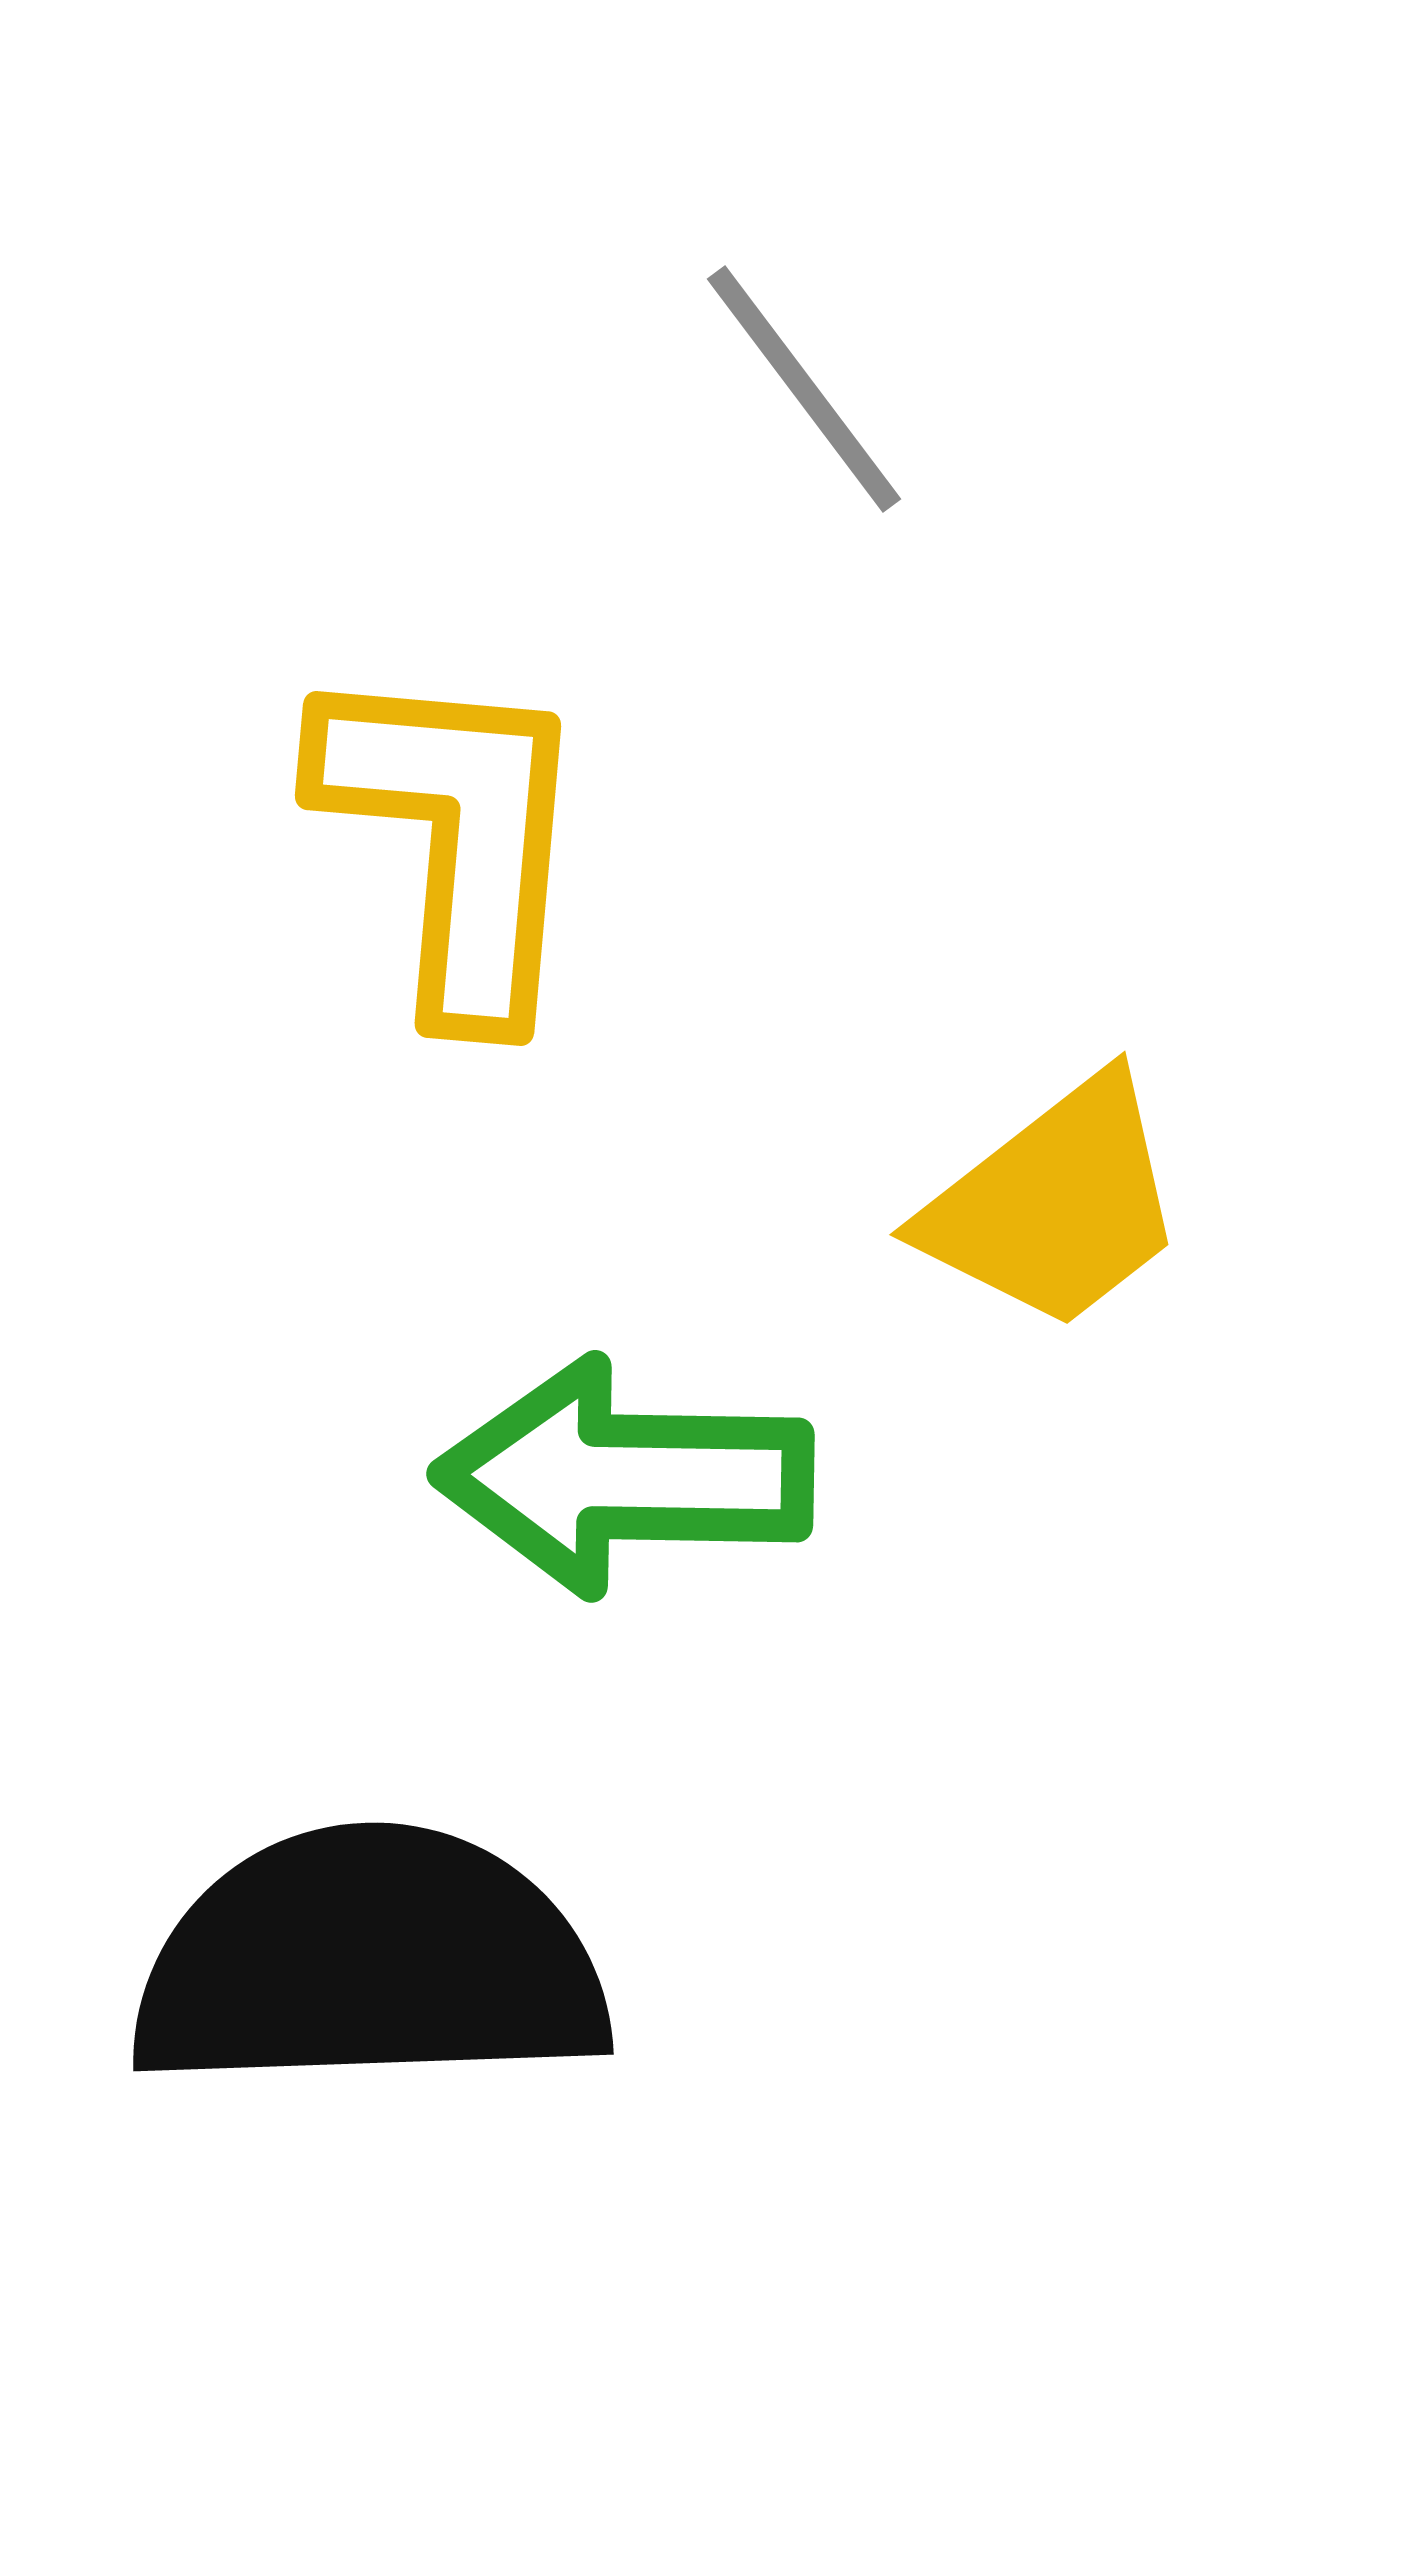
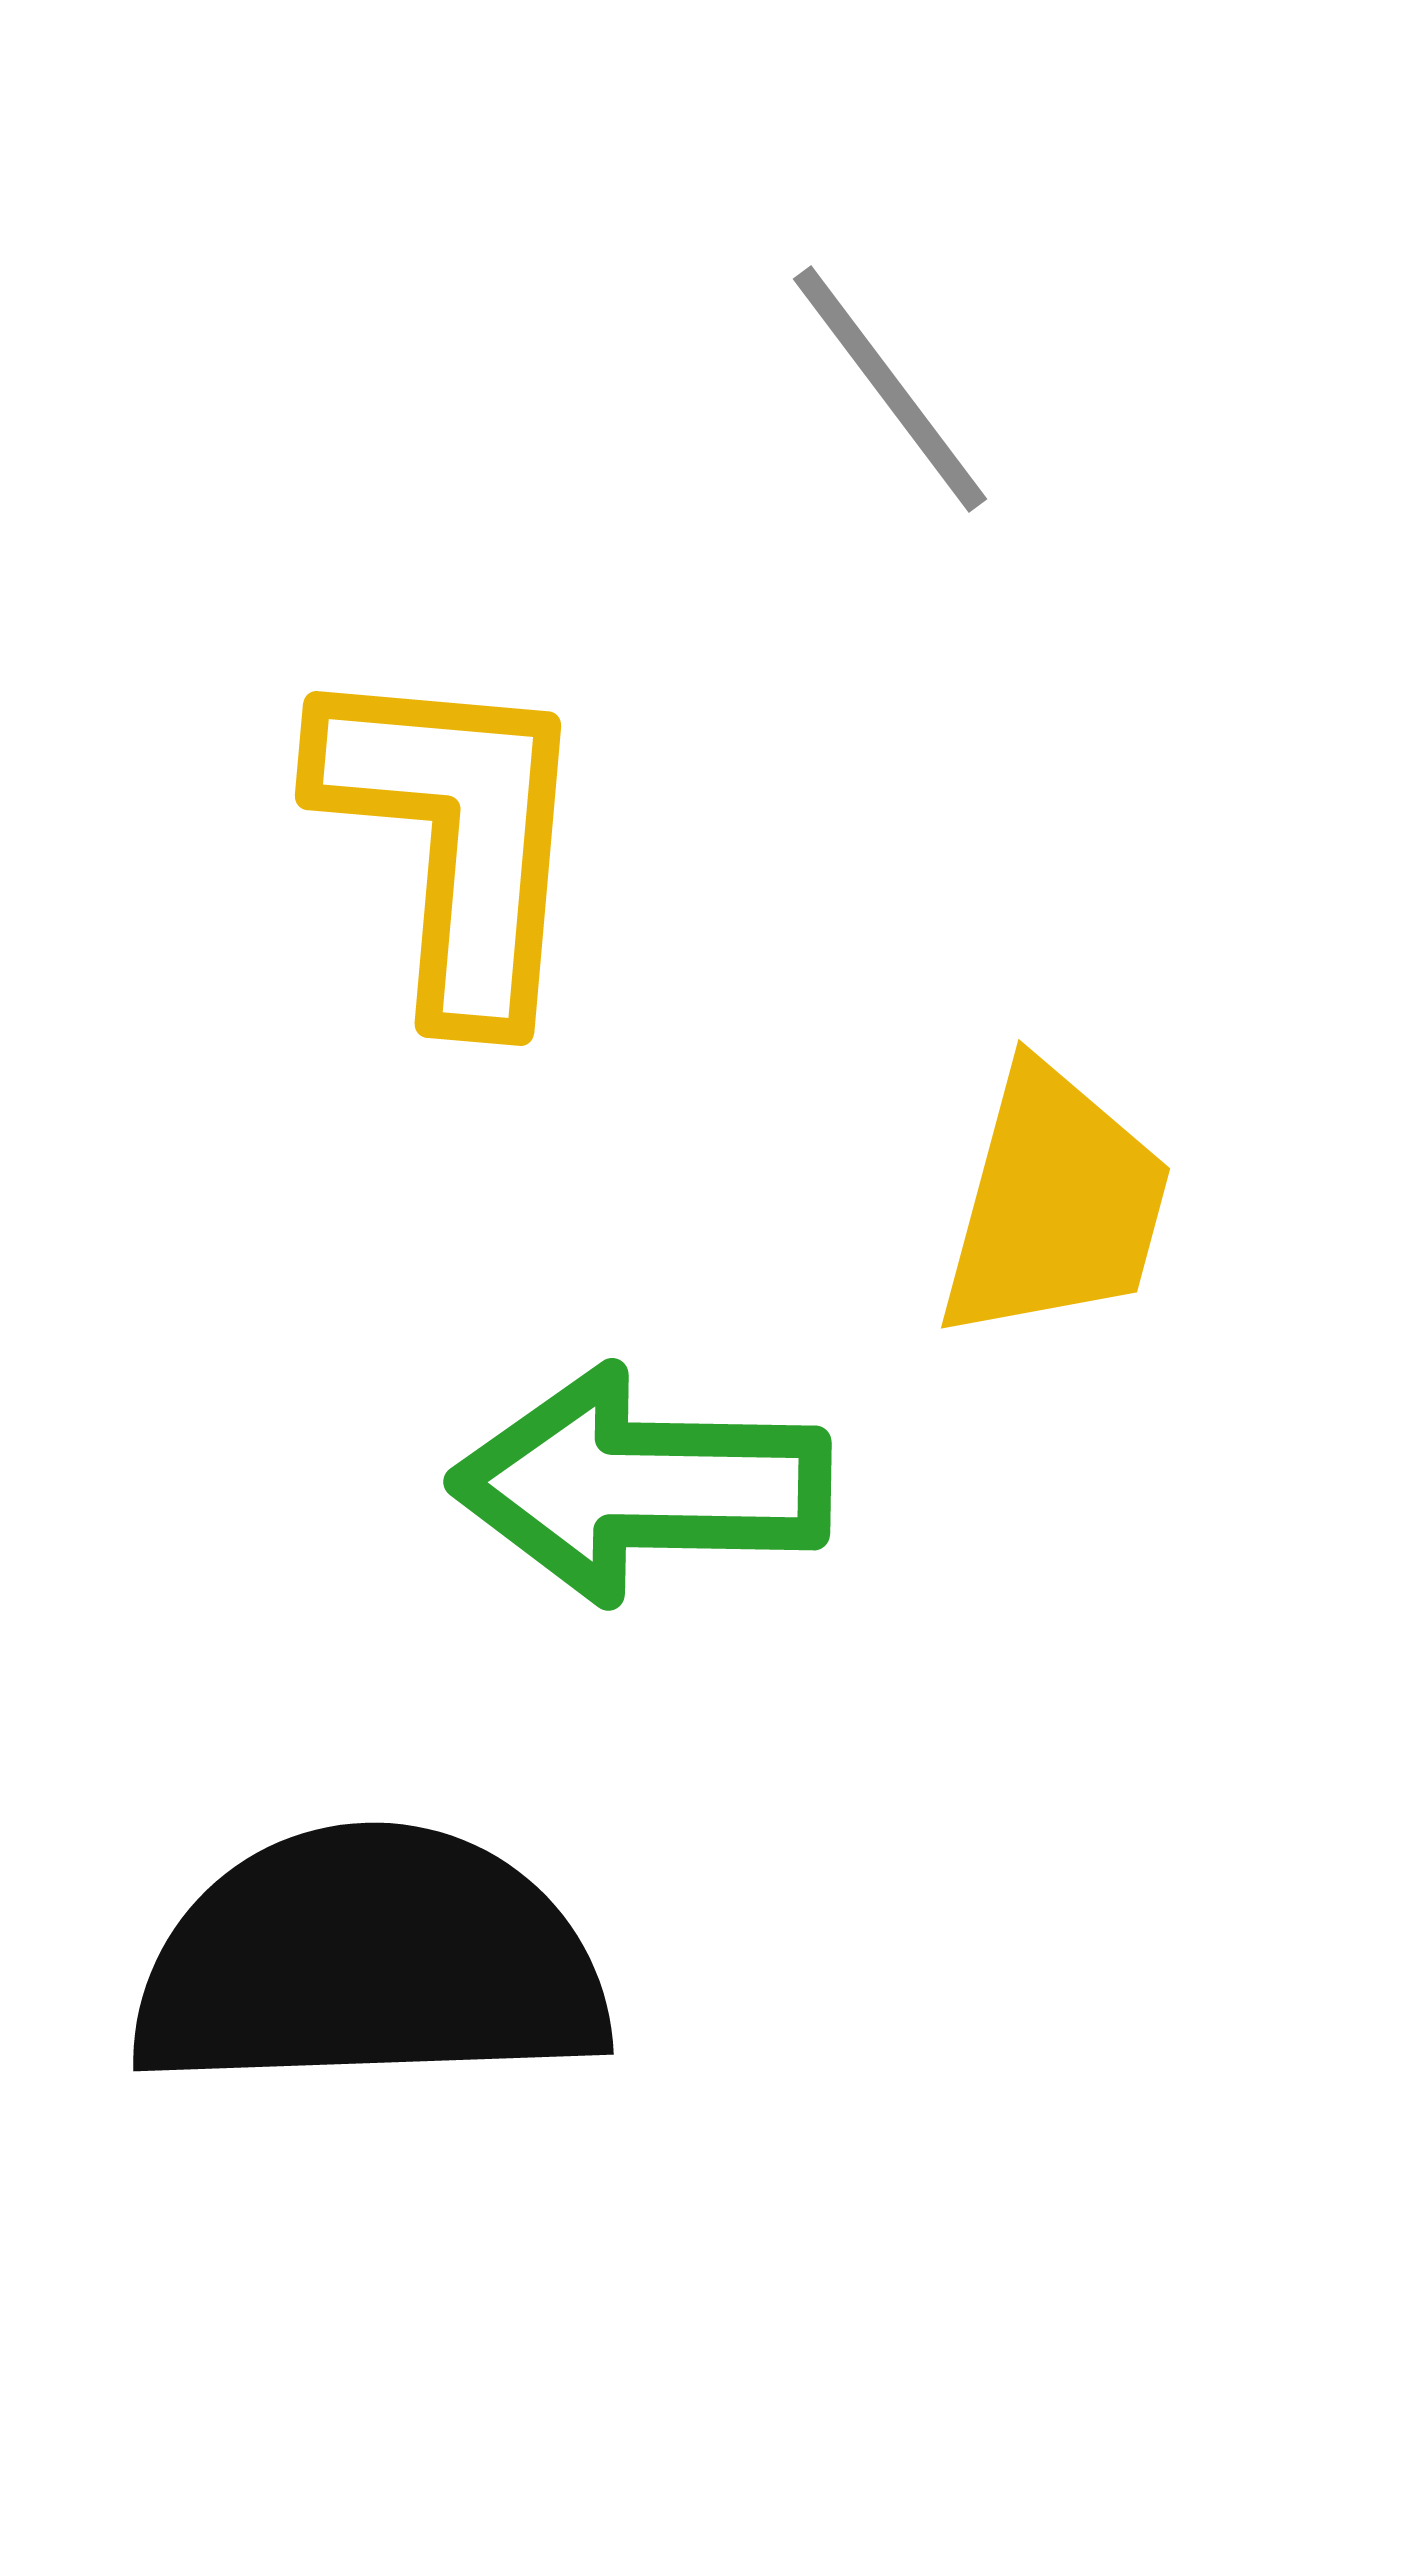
gray line: moved 86 px right
yellow trapezoid: rotated 37 degrees counterclockwise
green arrow: moved 17 px right, 8 px down
